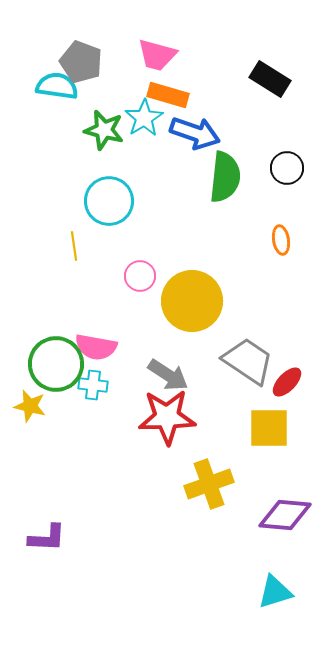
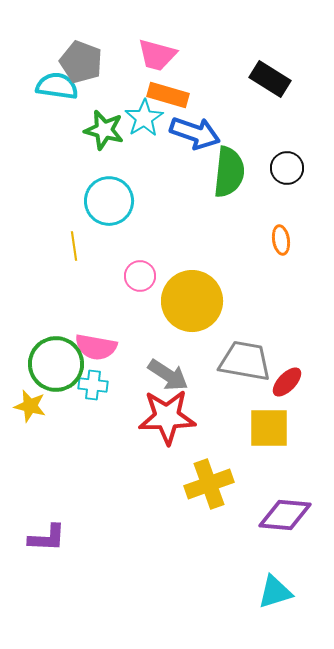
green semicircle: moved 4 px right, 5 px up
gray trapezoid: moved 3 px left; rotated 24 degrees counterclockwise
